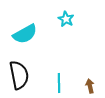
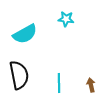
cyan star: rotated 21 degrees counterclockwise
brown arrow: moved 1 px right, 1 px up
